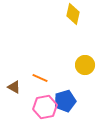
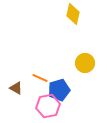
yellow circle: moved 2 px up
brown triangle: moved 2 px right, 1 px down
blue pentagon: moved 6 px left, 11 px up
pink hexagon: moved 3 px right, 1 px up
